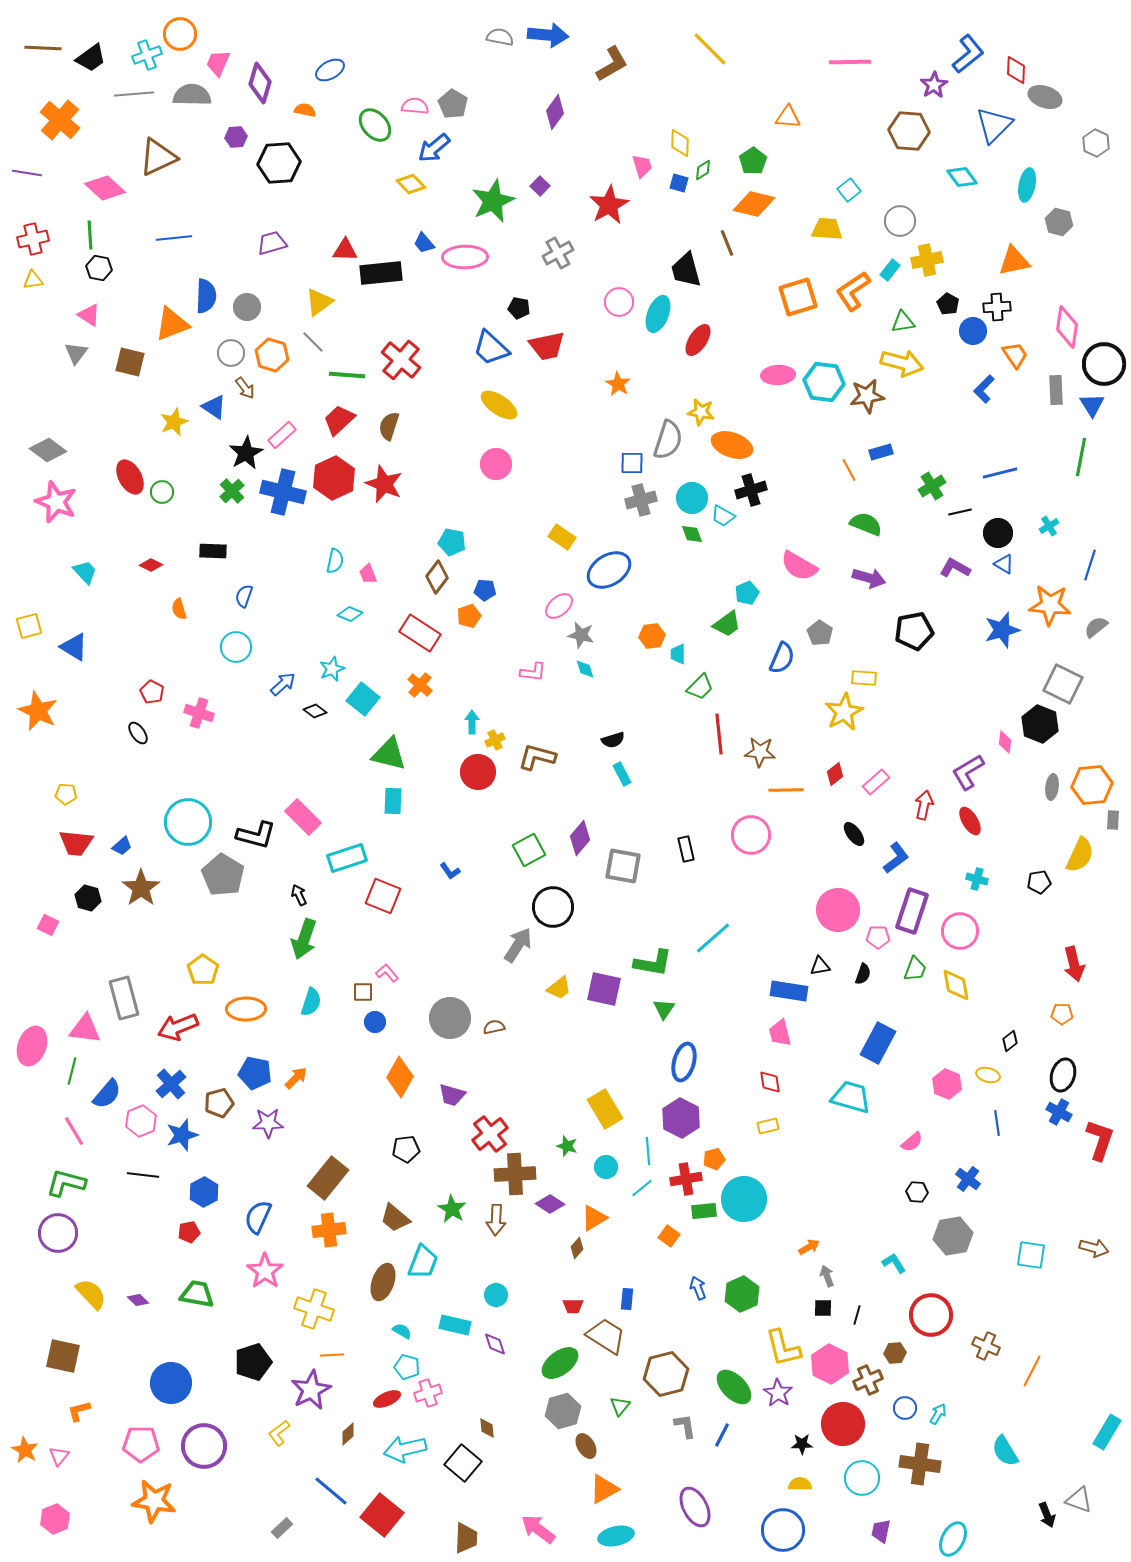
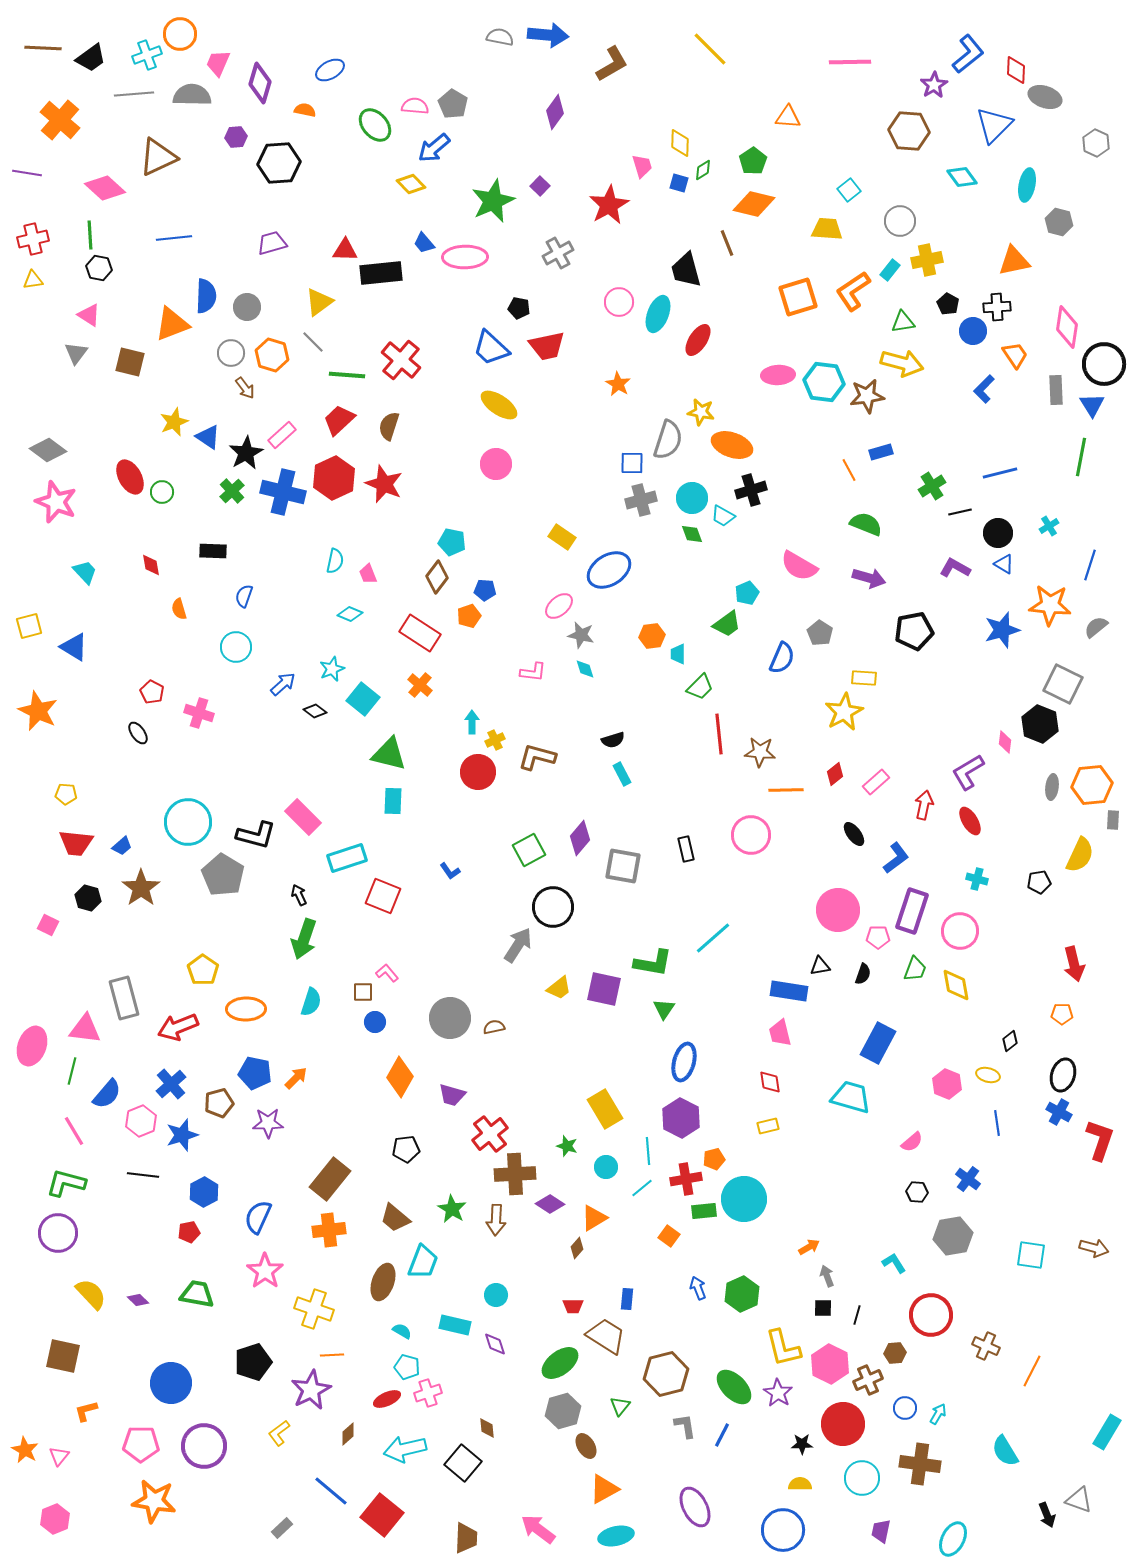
blue triangle at (214, 407): moved 6 px left, 30 px down
red diamond at (151, 565): rotated 55 degrees clockwise
brown rectangle at (328, 1178): moved 2 px right, 1 px down
orange L-shape at (79, 1411): moved 7 px right
